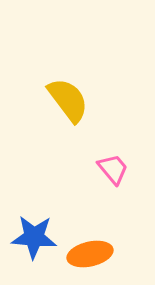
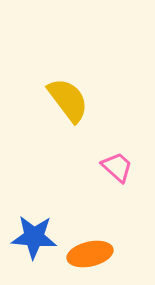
pink trapezoid: moved 4 px right, 2 px up; rotated 8 degrees counterclockwise
